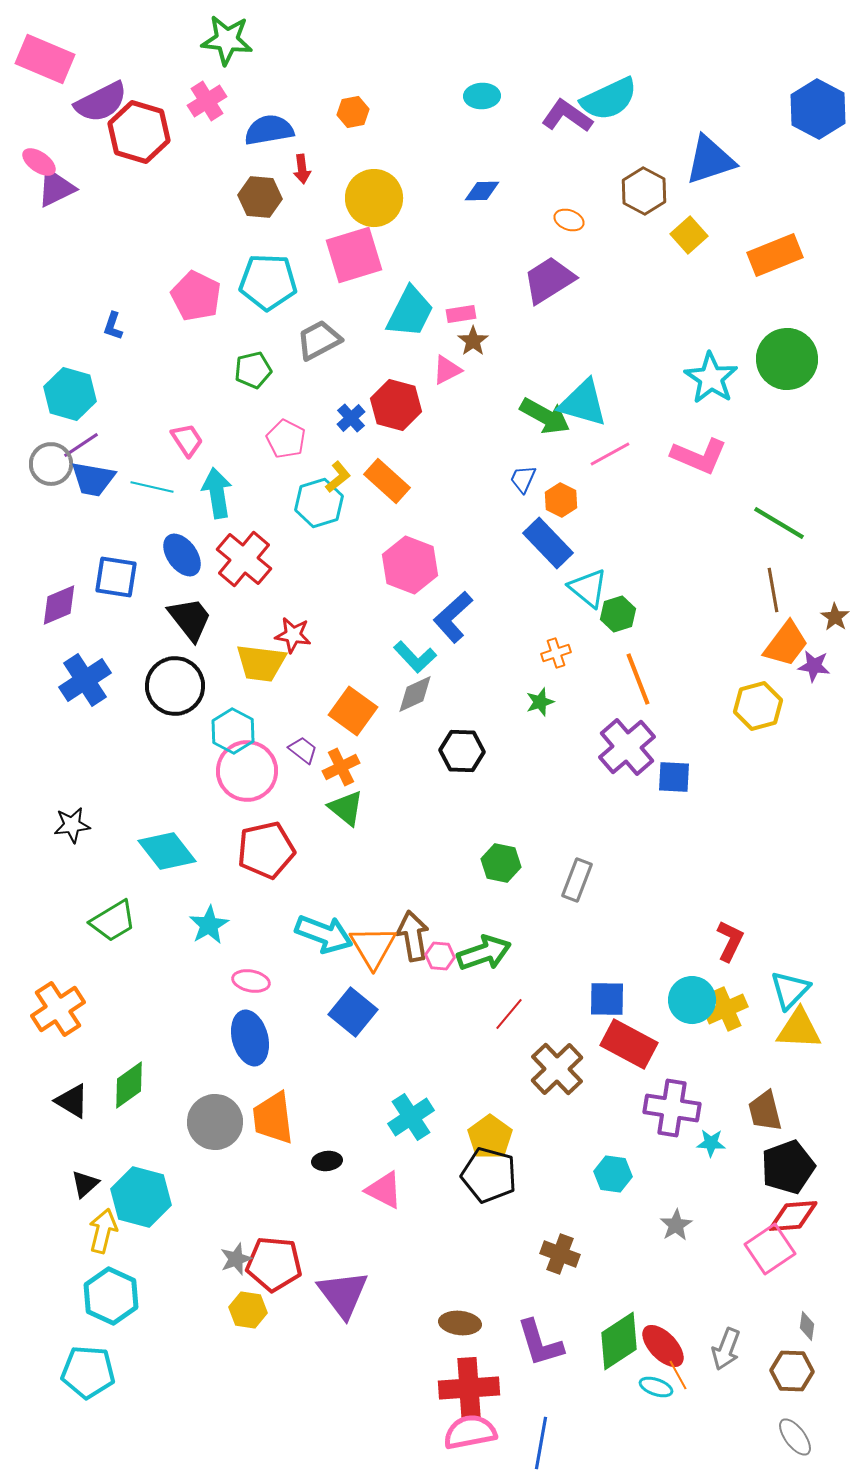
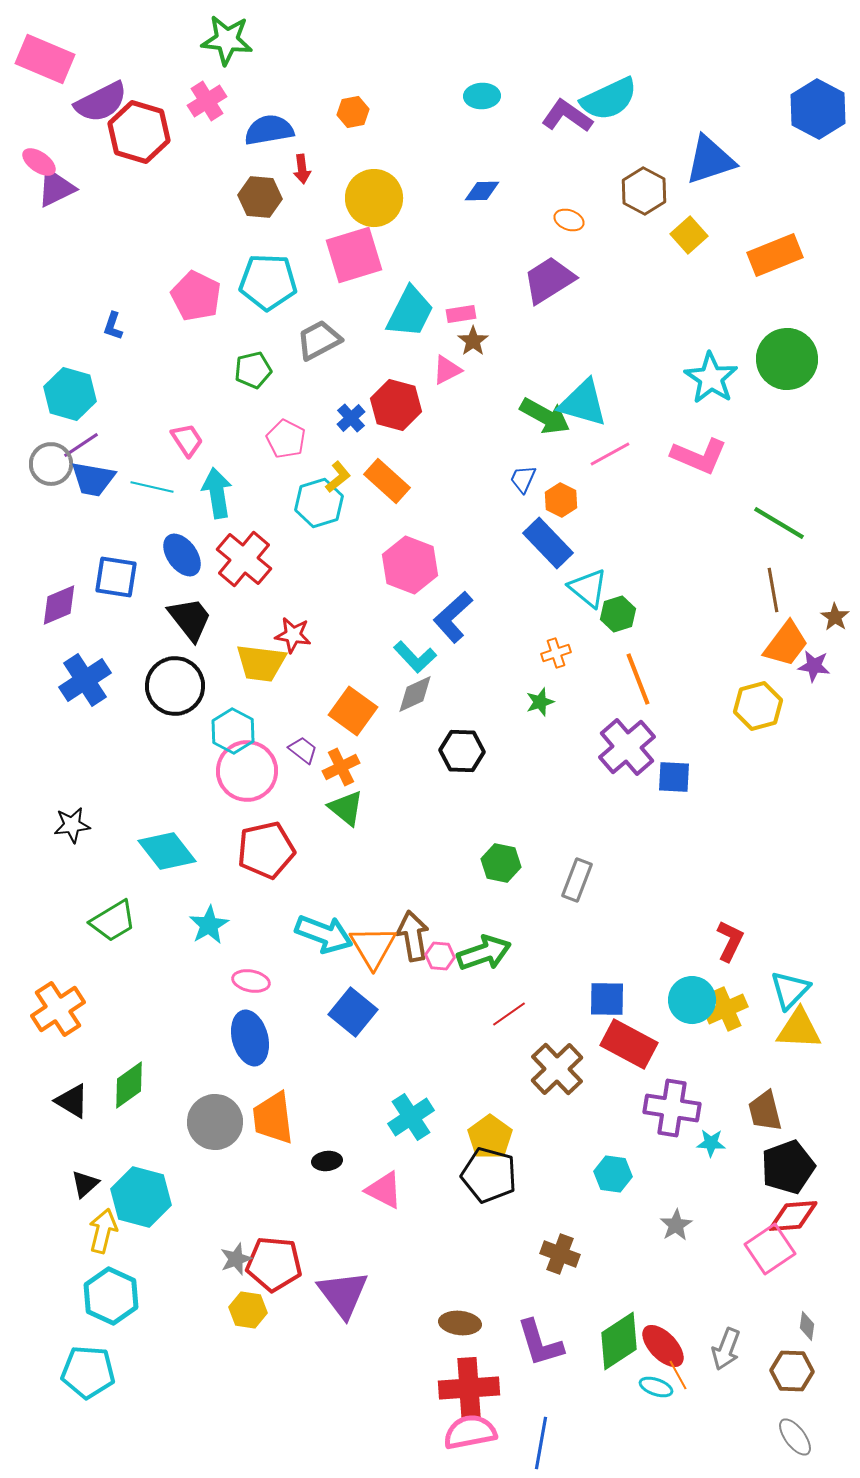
red line at (509, 1014): rotated 15 degrees clockwise
